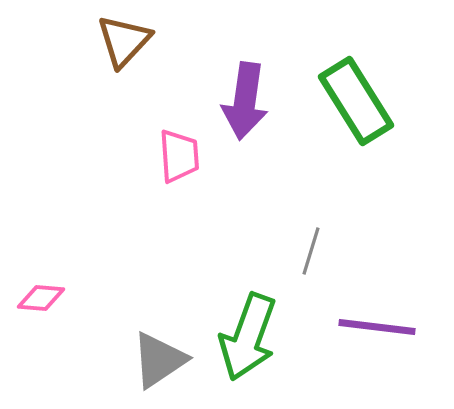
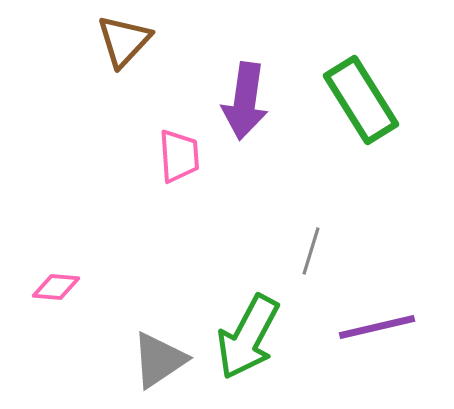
green rectangle: moved 5 px right, 1 px up
pink diamond: moved 15 px right, 11 px up
purple line: rotated 20 degrees counterclockwise
green arrow: rotated 8 degrees clockwise
